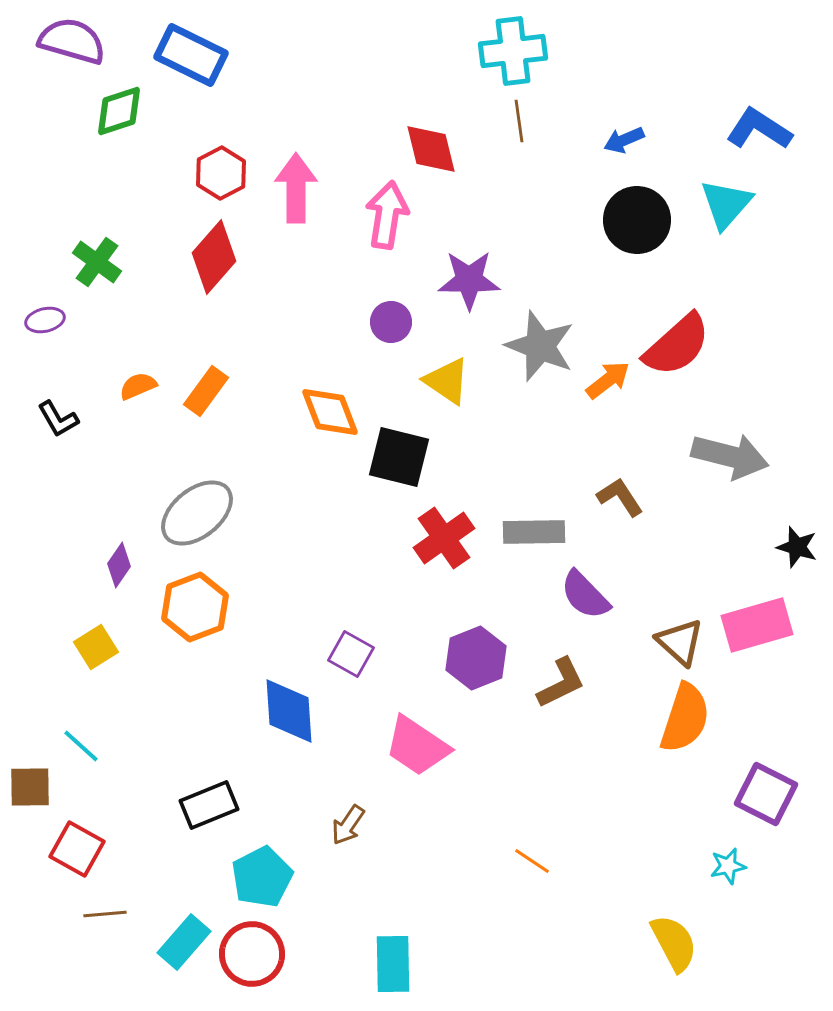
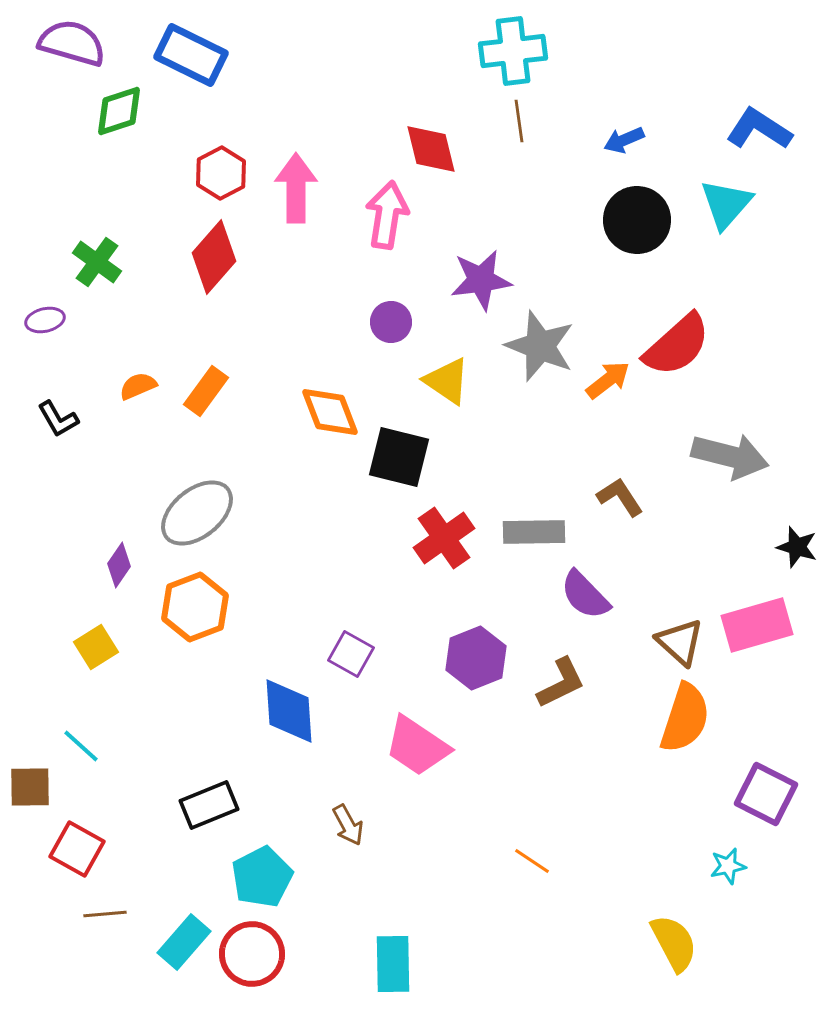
purple semicircle at (72, 41): moved 2 px down
purple star at (469, 280): moved 12 px right; rotated 8 degrees counterclockwise
brown arrow at (348, 825): rotated 63 degrees counterclockwise
